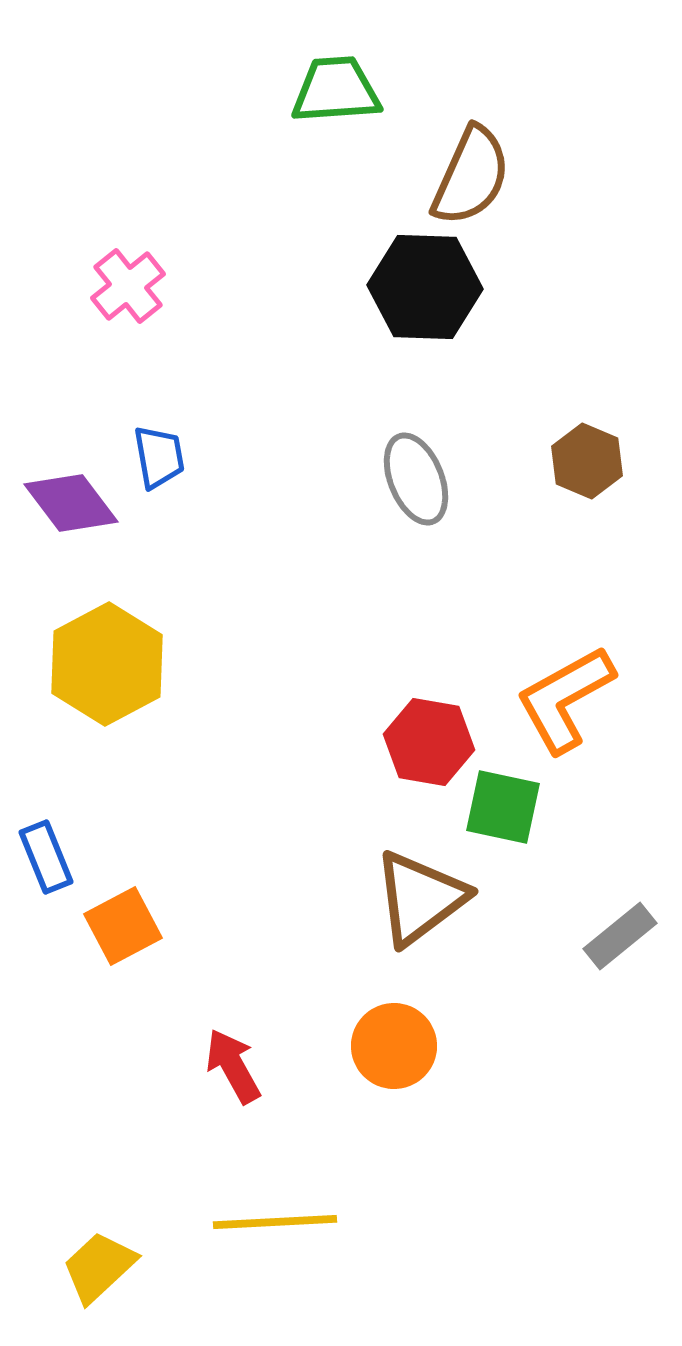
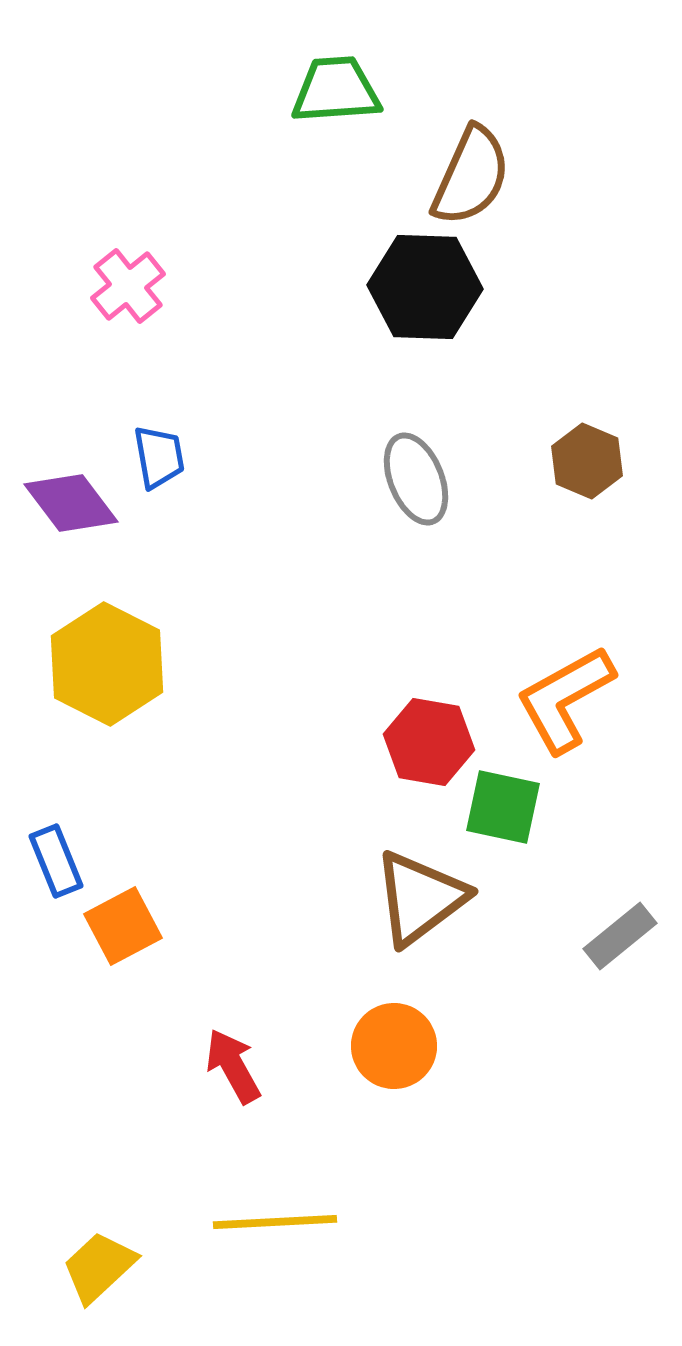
yellow hexagon: rotated 5 degrees counterclockwise
blue rectangle: moved 10 px right, 4 px down
